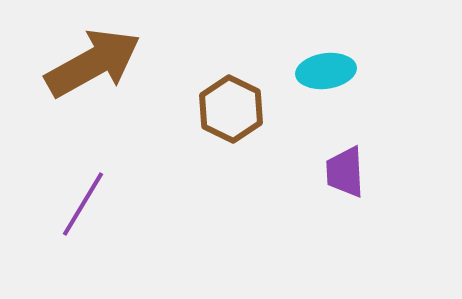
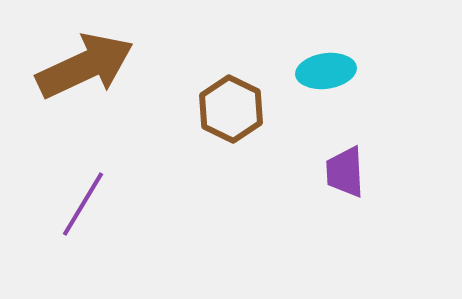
brown arrow: moved 8 px left, 3 px down; rotated 4 degrees clockwise
